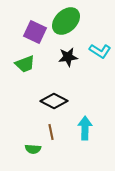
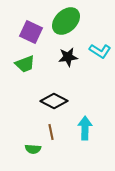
purple square: moved 4 px left
